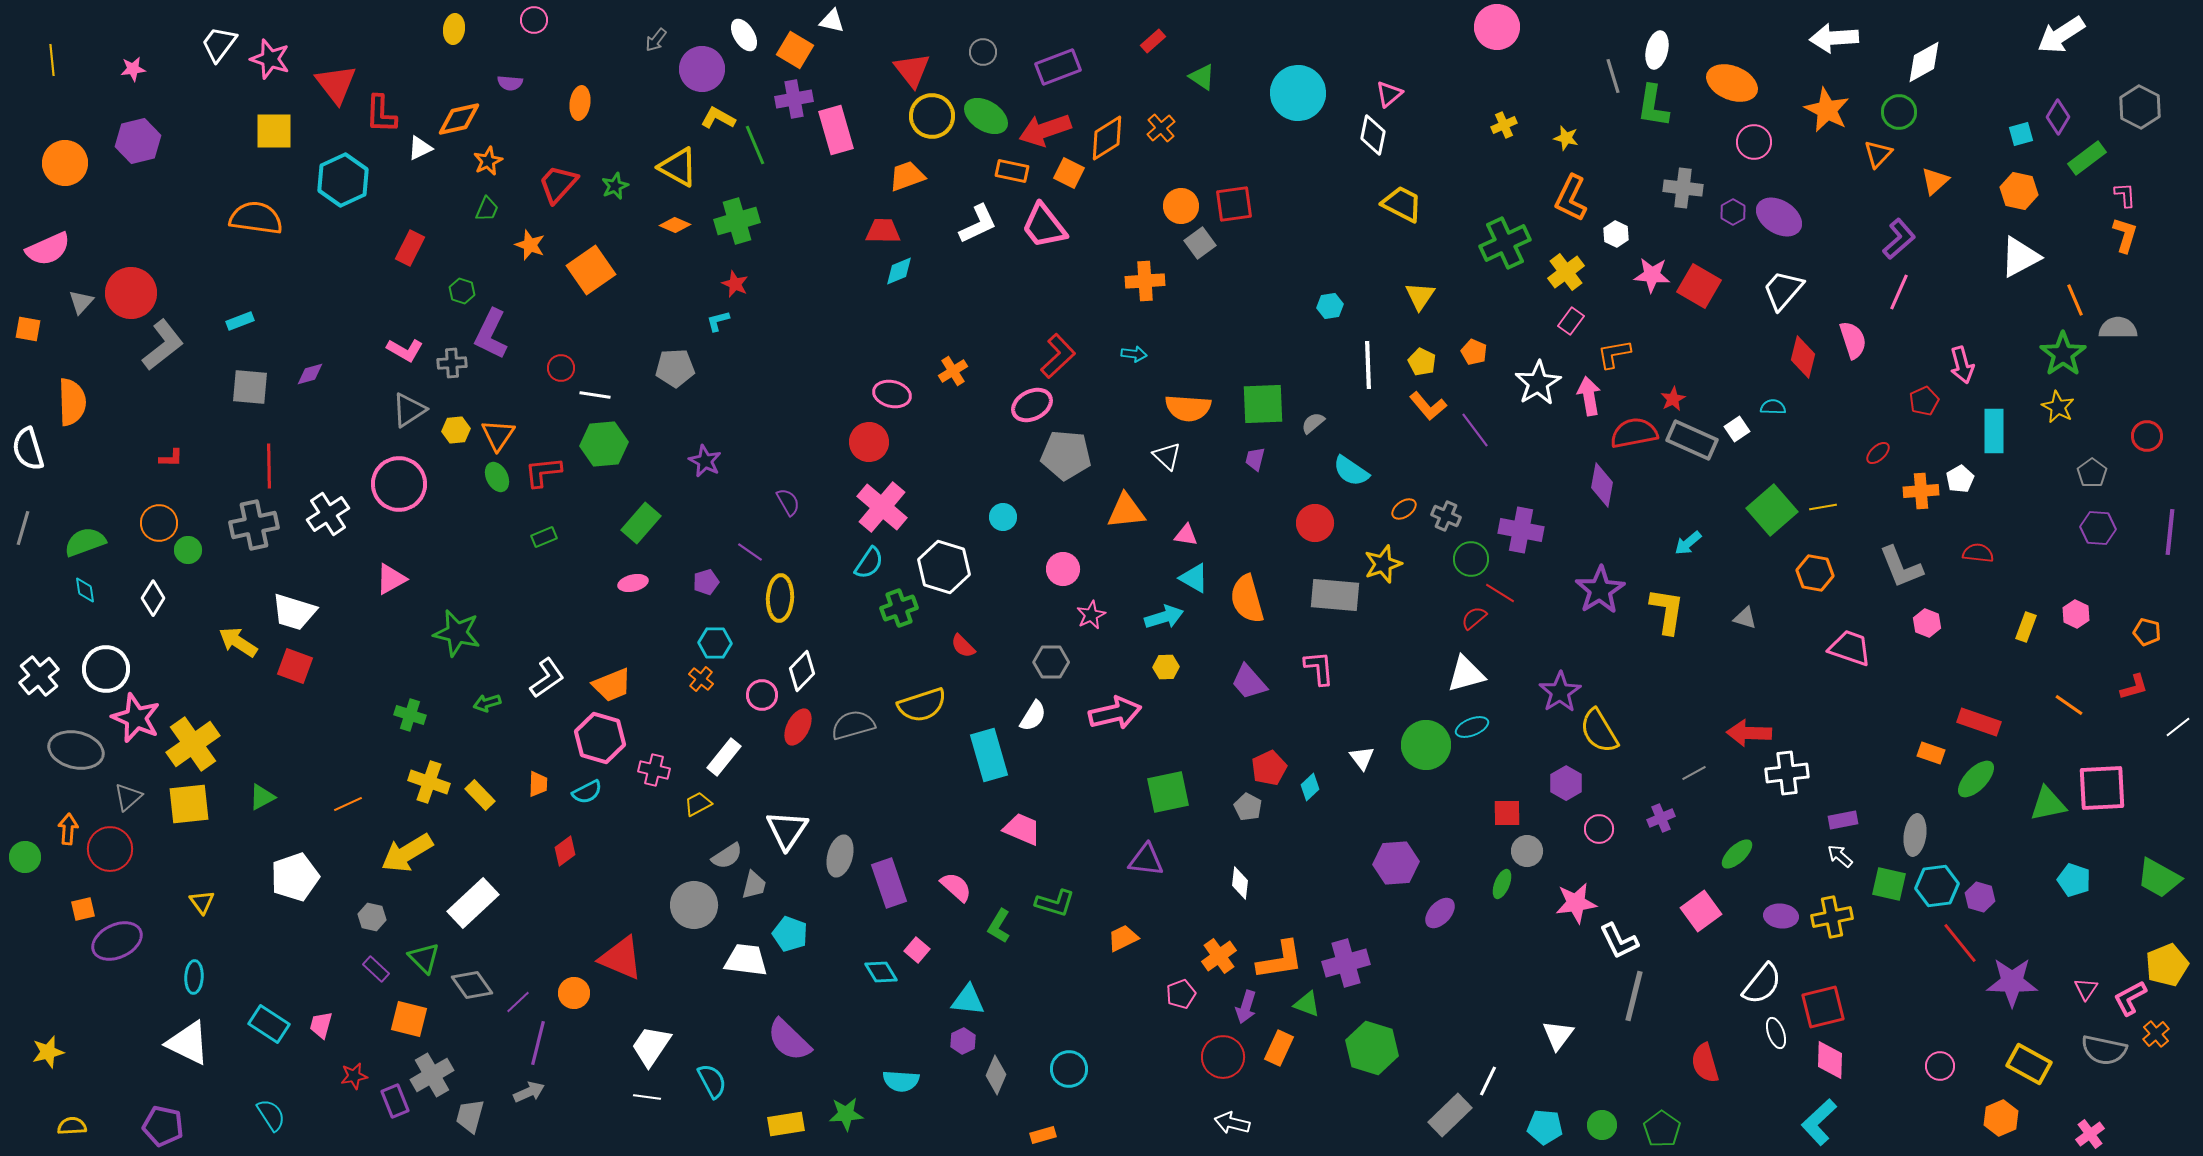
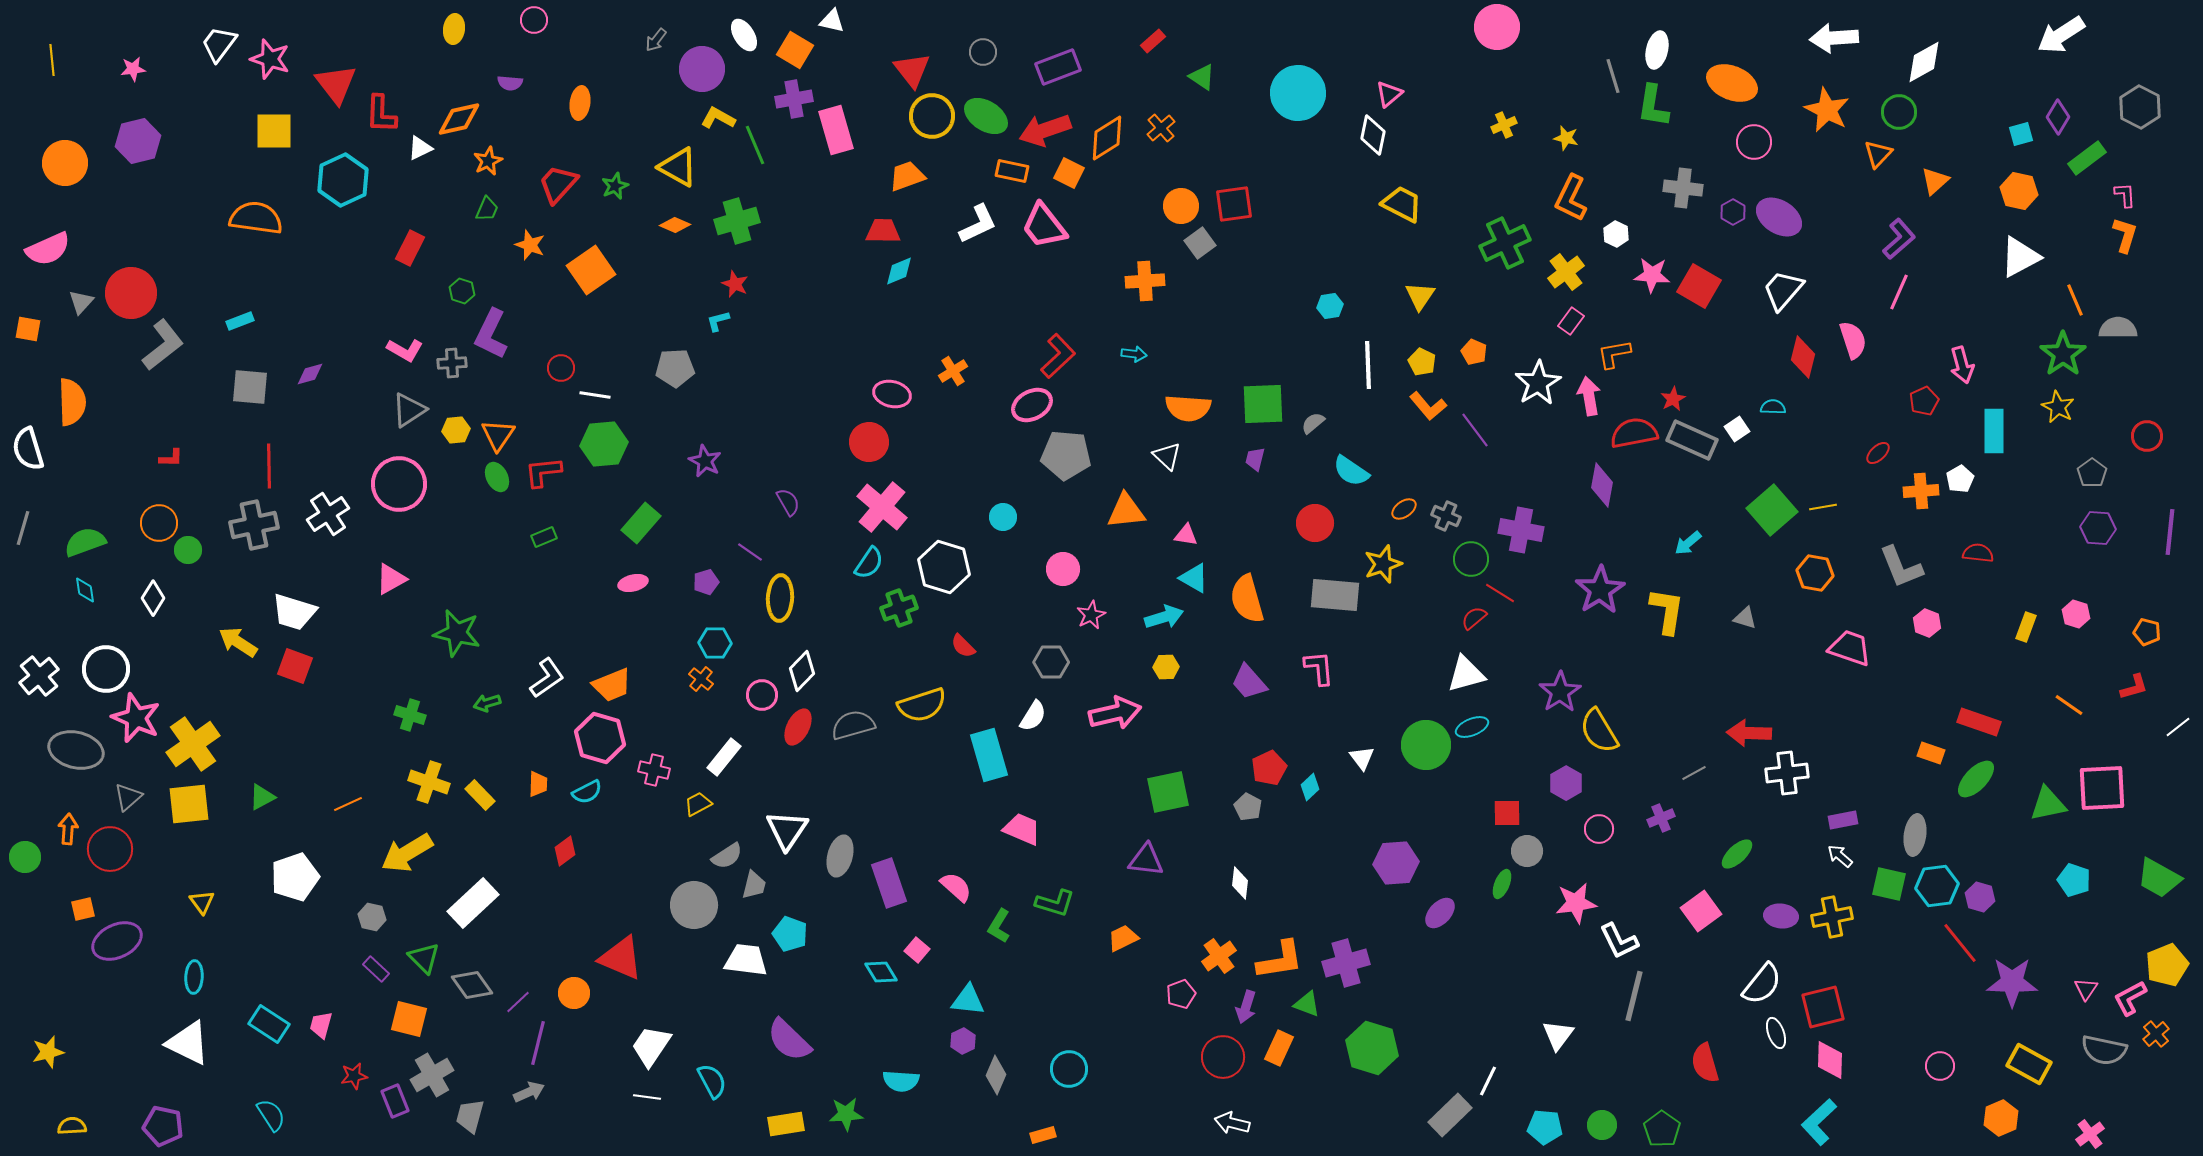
pink hexagon at (2076, 614): rotated 8 degrees counterclockwise
